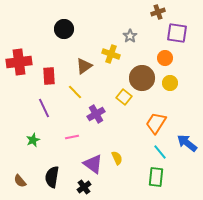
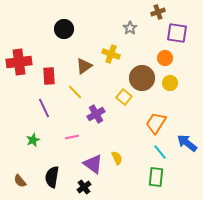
gray star: moved 8 px up
